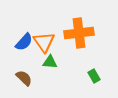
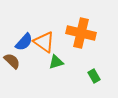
orange cross: moved 2 px right; rotated 20 degrees clockwise
orange triangle: rotated 20 degrees counterclockwise
green triangle: moved 6 px right; rotated 21 degrees counterclockwise
brown semicircle: moved 12 px left, 17 px up
